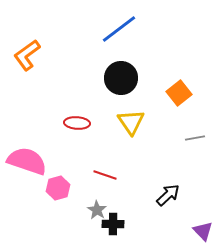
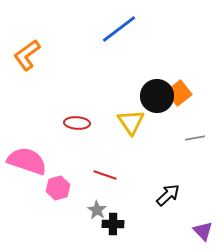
black circle: moved 36 px right, 18 px down
